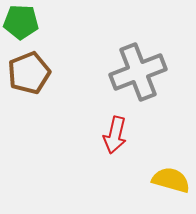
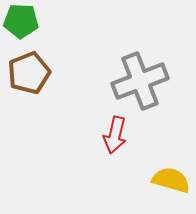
green pentagon: moved 1 px up
gray cross: moved 2 px right, 9 px down
